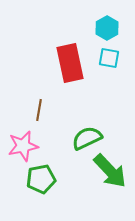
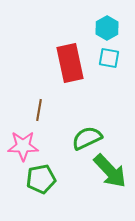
pink star: rotated 12 degrees clockwise
